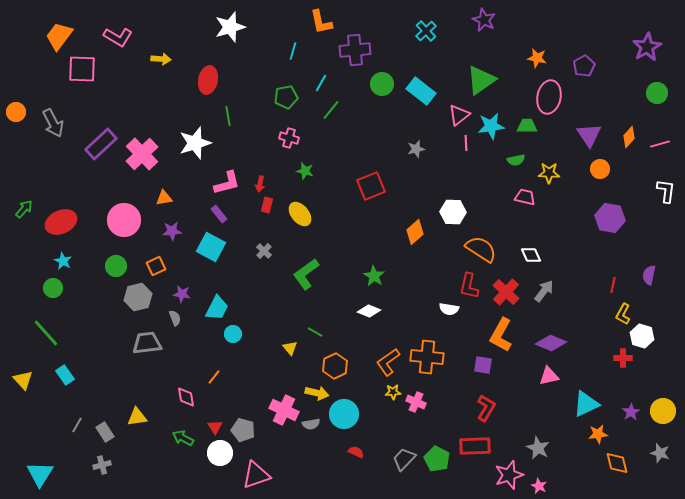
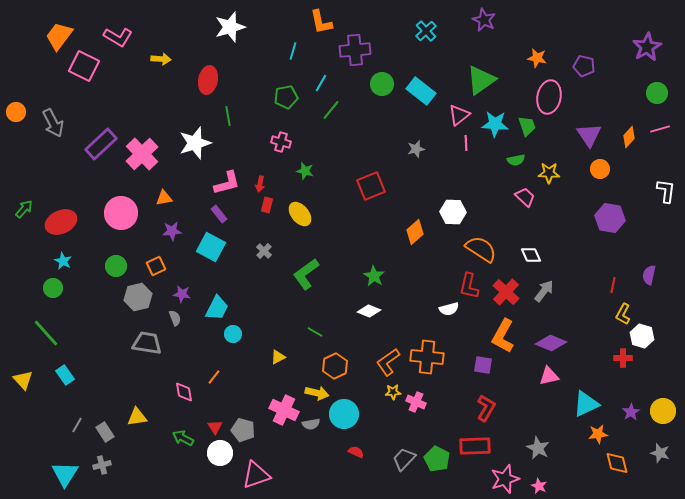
purple pentagon at (584, 66): rotated 30 degrees counterclockwise
pink square at (82, 69): moved 2 px right, 3 px up; rotated 24 degrees clockwise
cyan star at (491, 126): moved 4 px right, 2 px up; rotated 12 degrees clockwise
green trapezoid at (527, 126): rotated 70 degrees clockwise
pink cross at (289, 138): moved 8 px left, 4 px down
pink line at (660, 144): moved 15 px up
pink trapezoid at (525, 197): rotated 30 degrees clockwise
pink circle at (124, 220): moved 3 px left, 7 px up
white semicircle at (449, 309): rotated 24 degrees counterclockwise
orange L-shape at (501, 335): moved 2 px right, 1 px down
gray trapezoid at (147, 343): rotated 16 degrees clockwise
yellow triangle at (290, 348): moved 12 px left, 9 px down; rotated 42 degrees clockwise
pink diamond at (186, 397): moved 2 px left, 5 px up
cyan triangle at (40, 474): moved 25 px right
pink star at (509, 475): moved 4 px left, 4 px down
